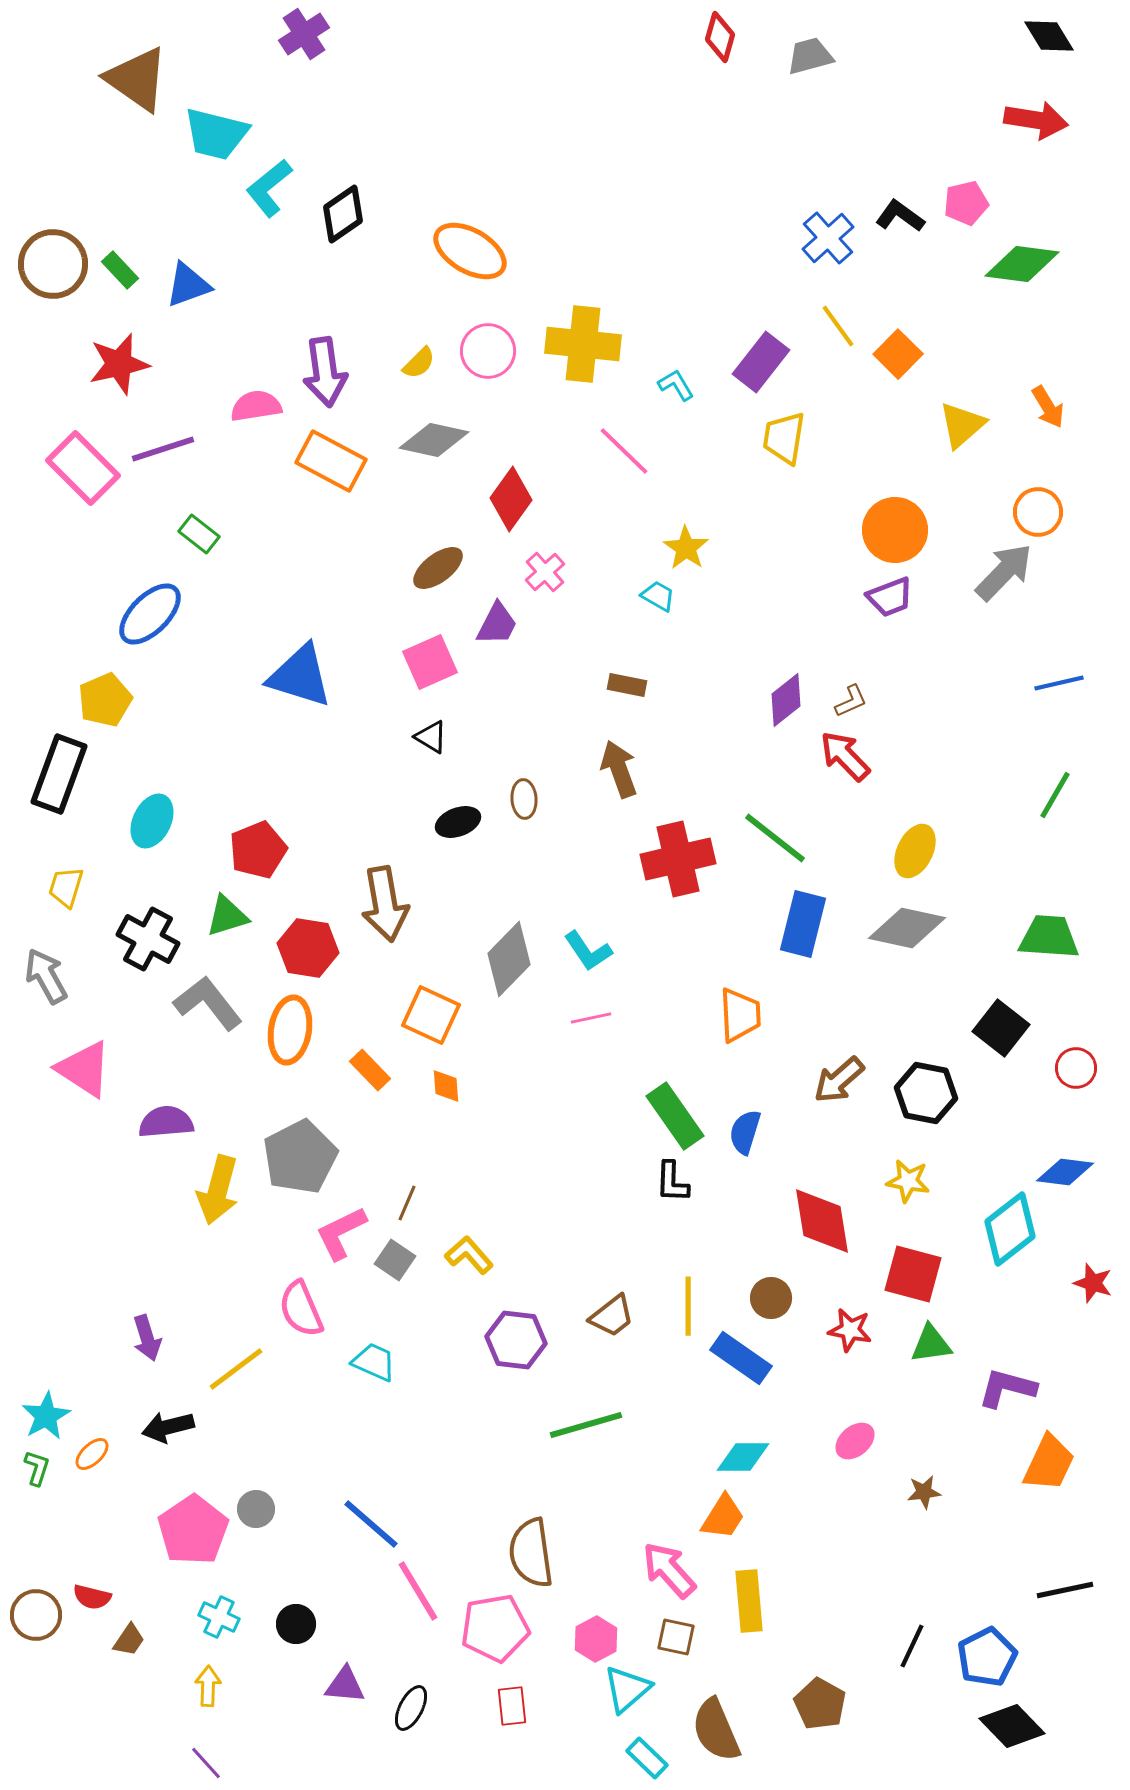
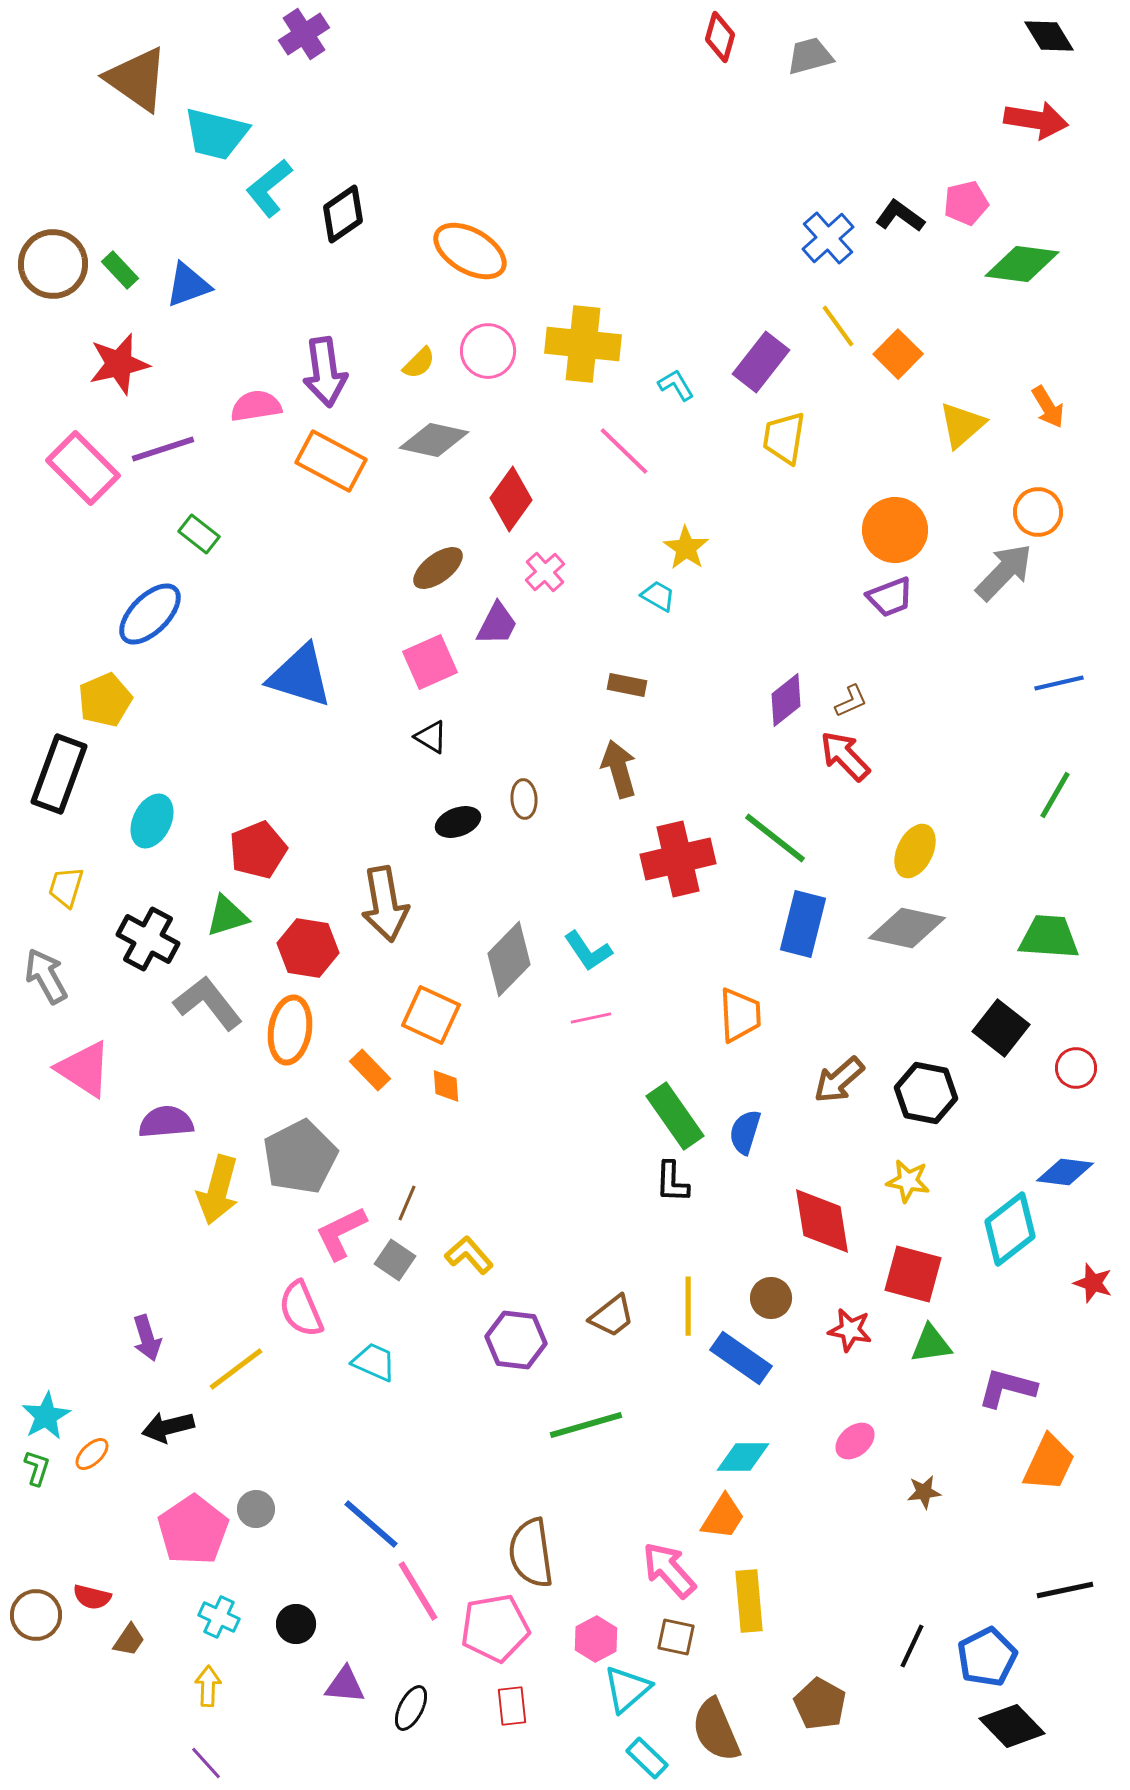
brown arrow at (619, 769): rotated 4 degrees clockwise
